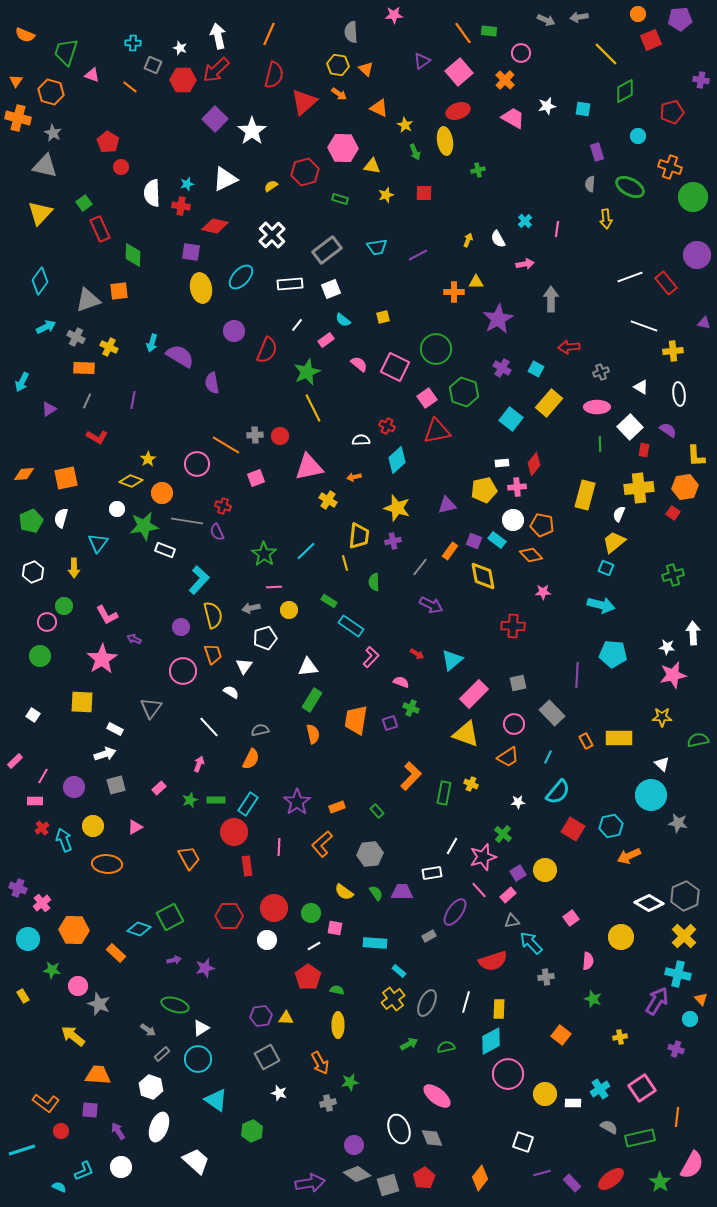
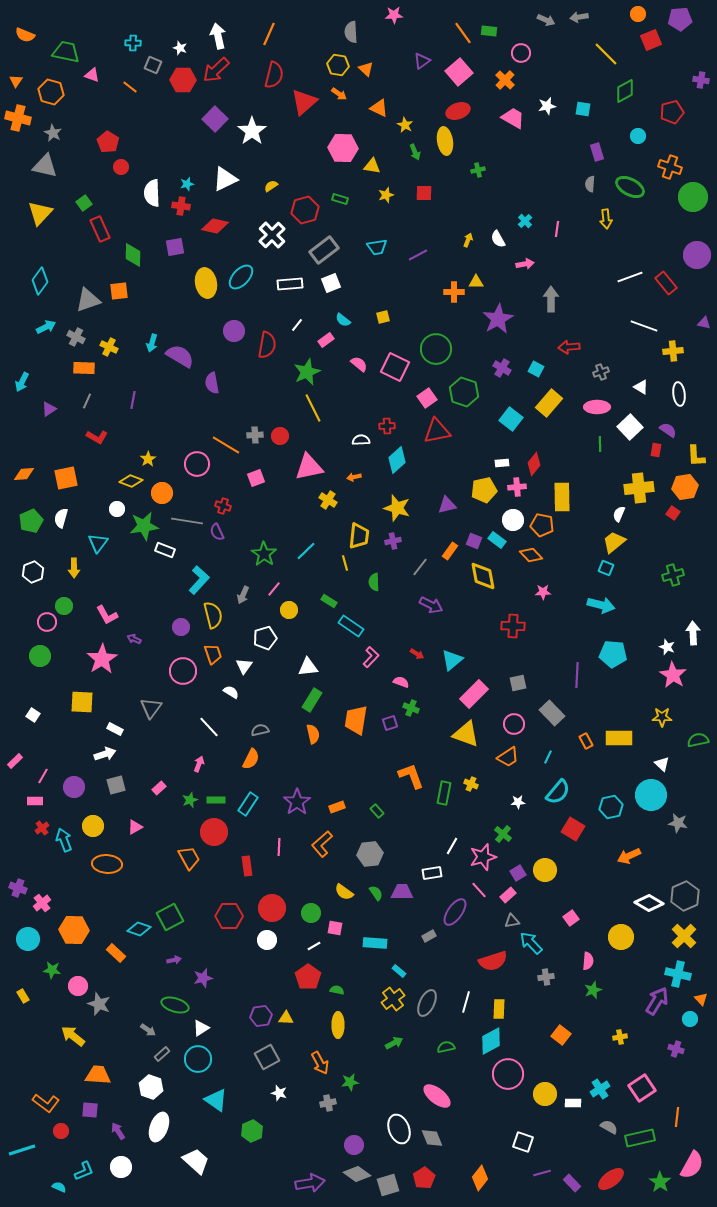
green trapezoid at (66, 52): rotated 84 degrees clockwise
red hexagon at (305, 172): moved 38 px down
gray rectangle at (327, 250): moved 3 px left
purple square at (191, 252): moved 16 px left, 5 px up; rotated 18 degrees counterclockwise
yellow ellipse at (201, 288): moved 5 px right, 5 px up
white square at (331, 289): moved 6 px up
red semicircle at (267, 350): moved 5 px up; rotated 12 degrees counterclockwise
red cross at (387, 426): rotated 28 degrees counterclockwise
red rectangle at (644, 450): moved 12 px right
yellow rectangle at (585, 495): moved 23 px left, 2 px down; rotated 16 degrees counterclockwise
pink line at (274, 587): moved 2 px down; rotated 49 degrees counterclockwise
gray arrow at (251, 608): moved 8 px left, 13 px up; rotated 54 degrees counterclockwise
white star at (667, 647): rotated 14 degrees clockwise
pink star at (673, 675): rotated 28 degrees counterclockwise
orange L-shape at (411, 776): rotated 64 degrees counterclockwise
cyan hexagon at (611, 826): moved 19 px up
red circle at (234, 832): moved 20 px left
red circle at (274, 908): moved 2 px left
purple star at (205, 968): moved 2 px left, 10 px down
green star at (593, 999): moved 9 px up; rotated 30 degrees clockwise
green arrow at (409, 1044): moved 15 px left, 1 px up
